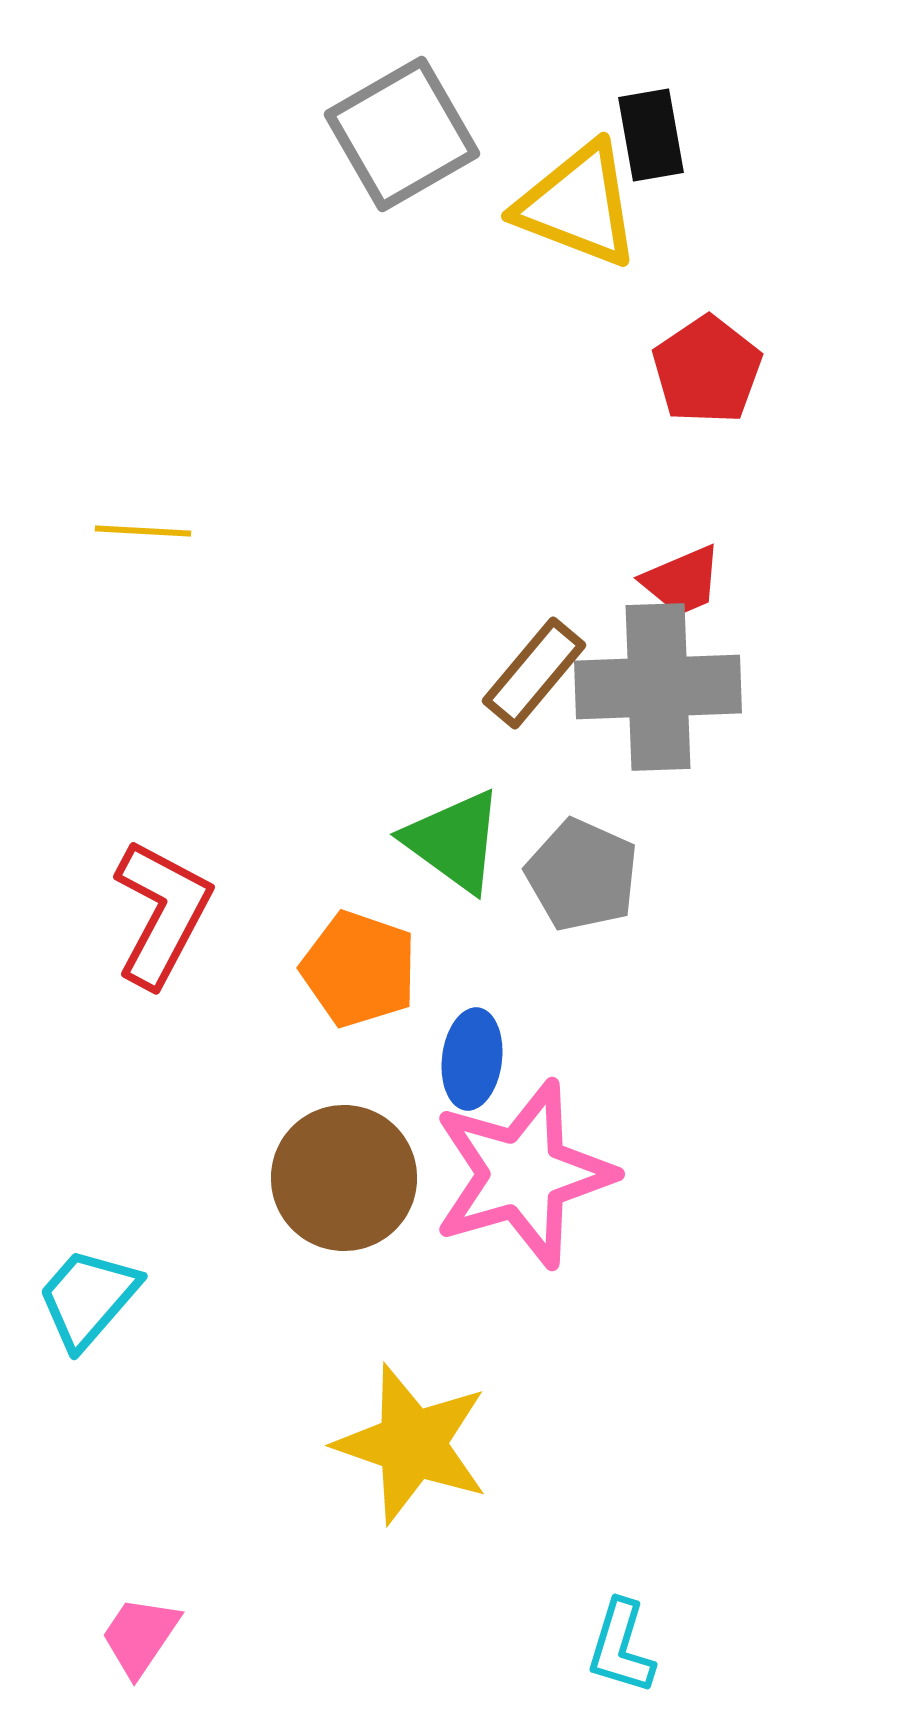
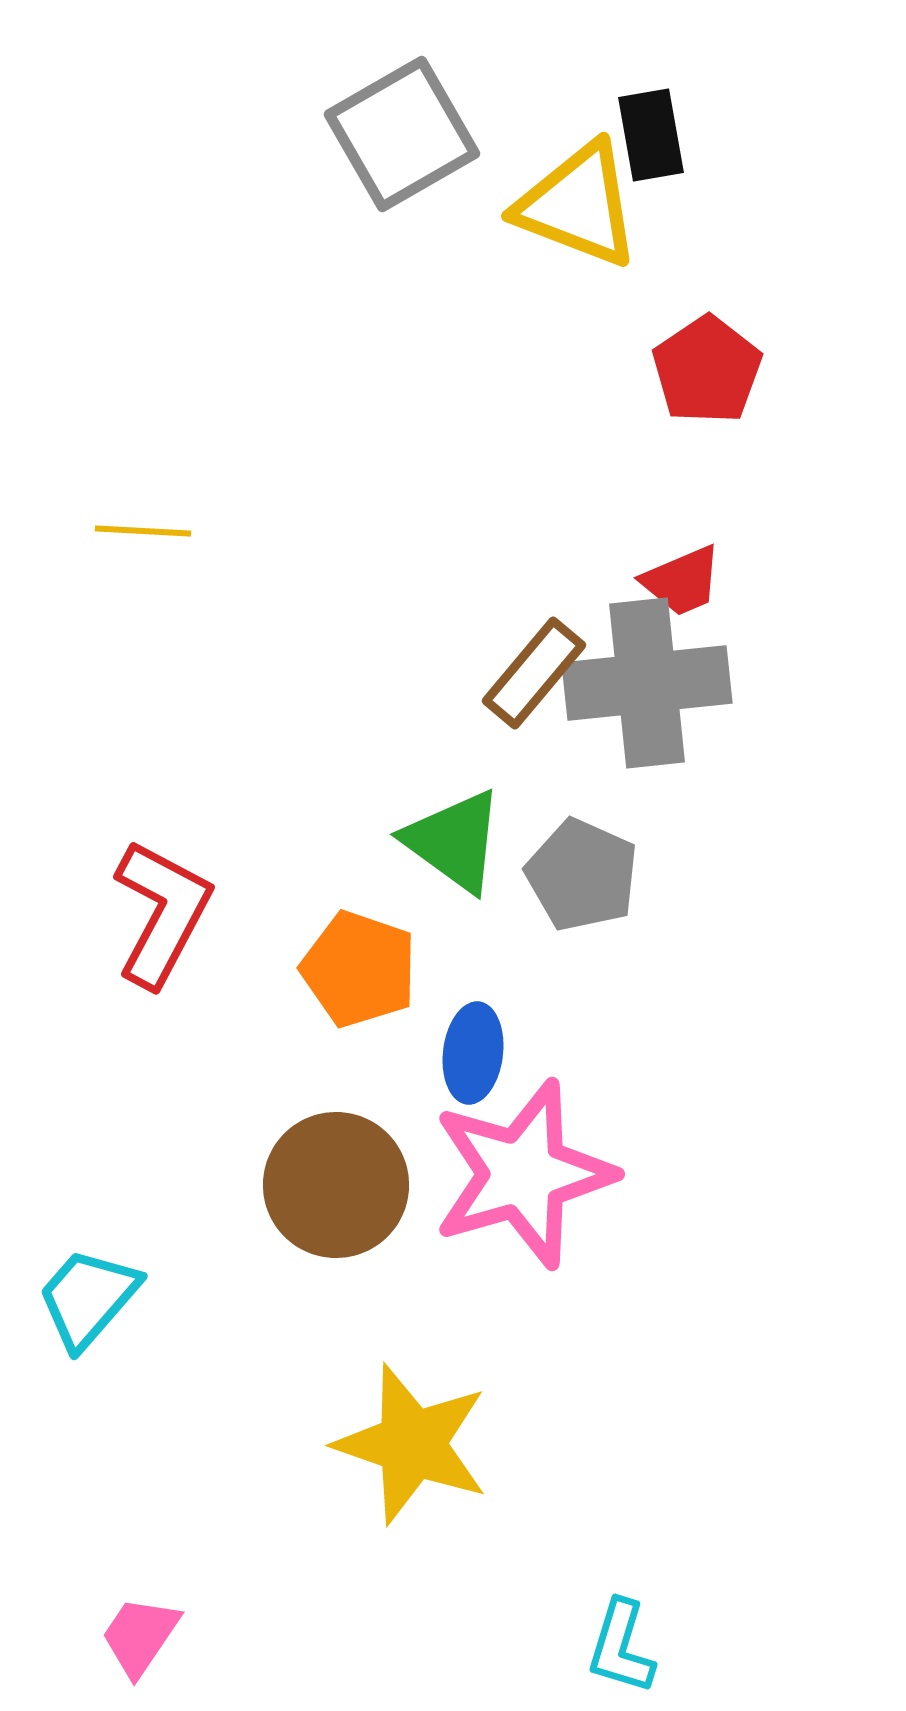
gray cross: moved 11 px left, 4 px up; rotated 4 degrees counterclockwise
blue ellipse: moved 1 px right, 6 px up
brown circle: moved 8 px left, 7 px down
